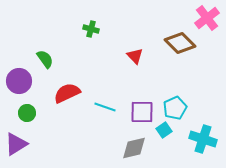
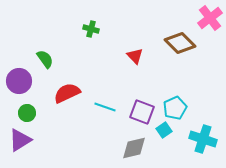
pink cross: moved 3 px right
purple square: rotated 20 degrees clockwise
purple triangle: moved 4 px right, 4 px up
